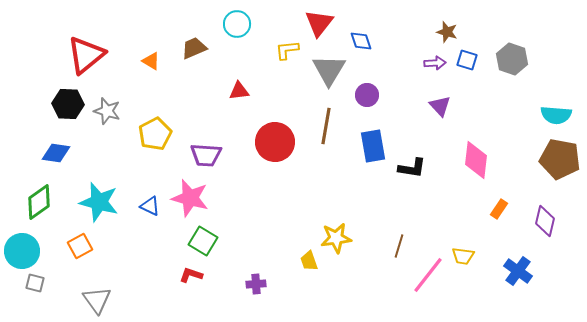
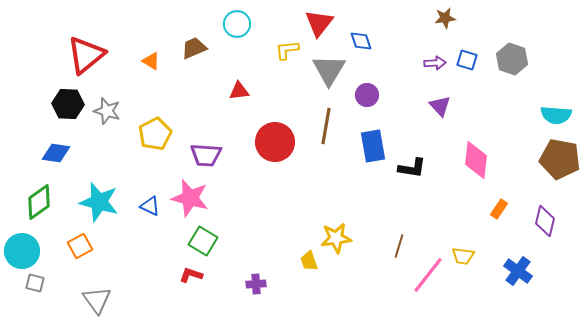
brown star at (447, 32): moved 2 px left, 14 px up; rotated 25 degrees counterclockwise
